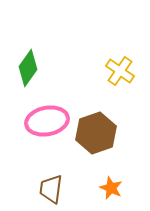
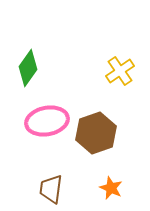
yellow cross: rotated 20 degrees clockwise
